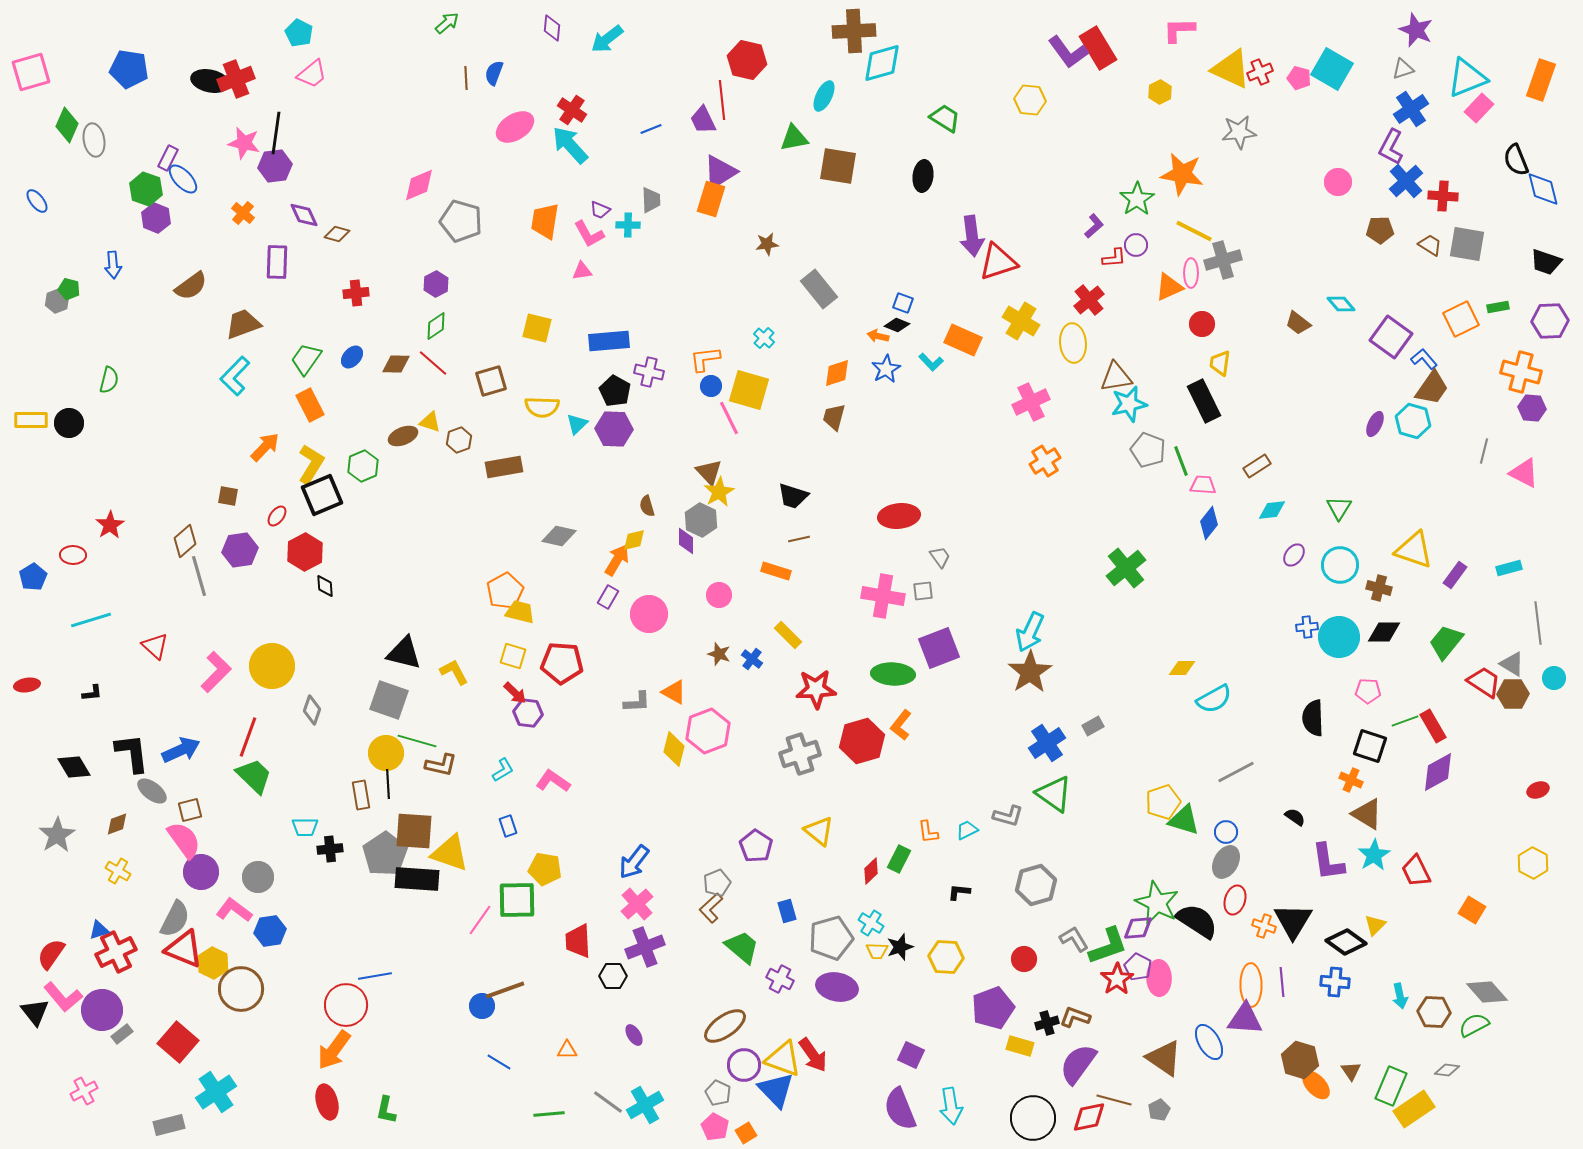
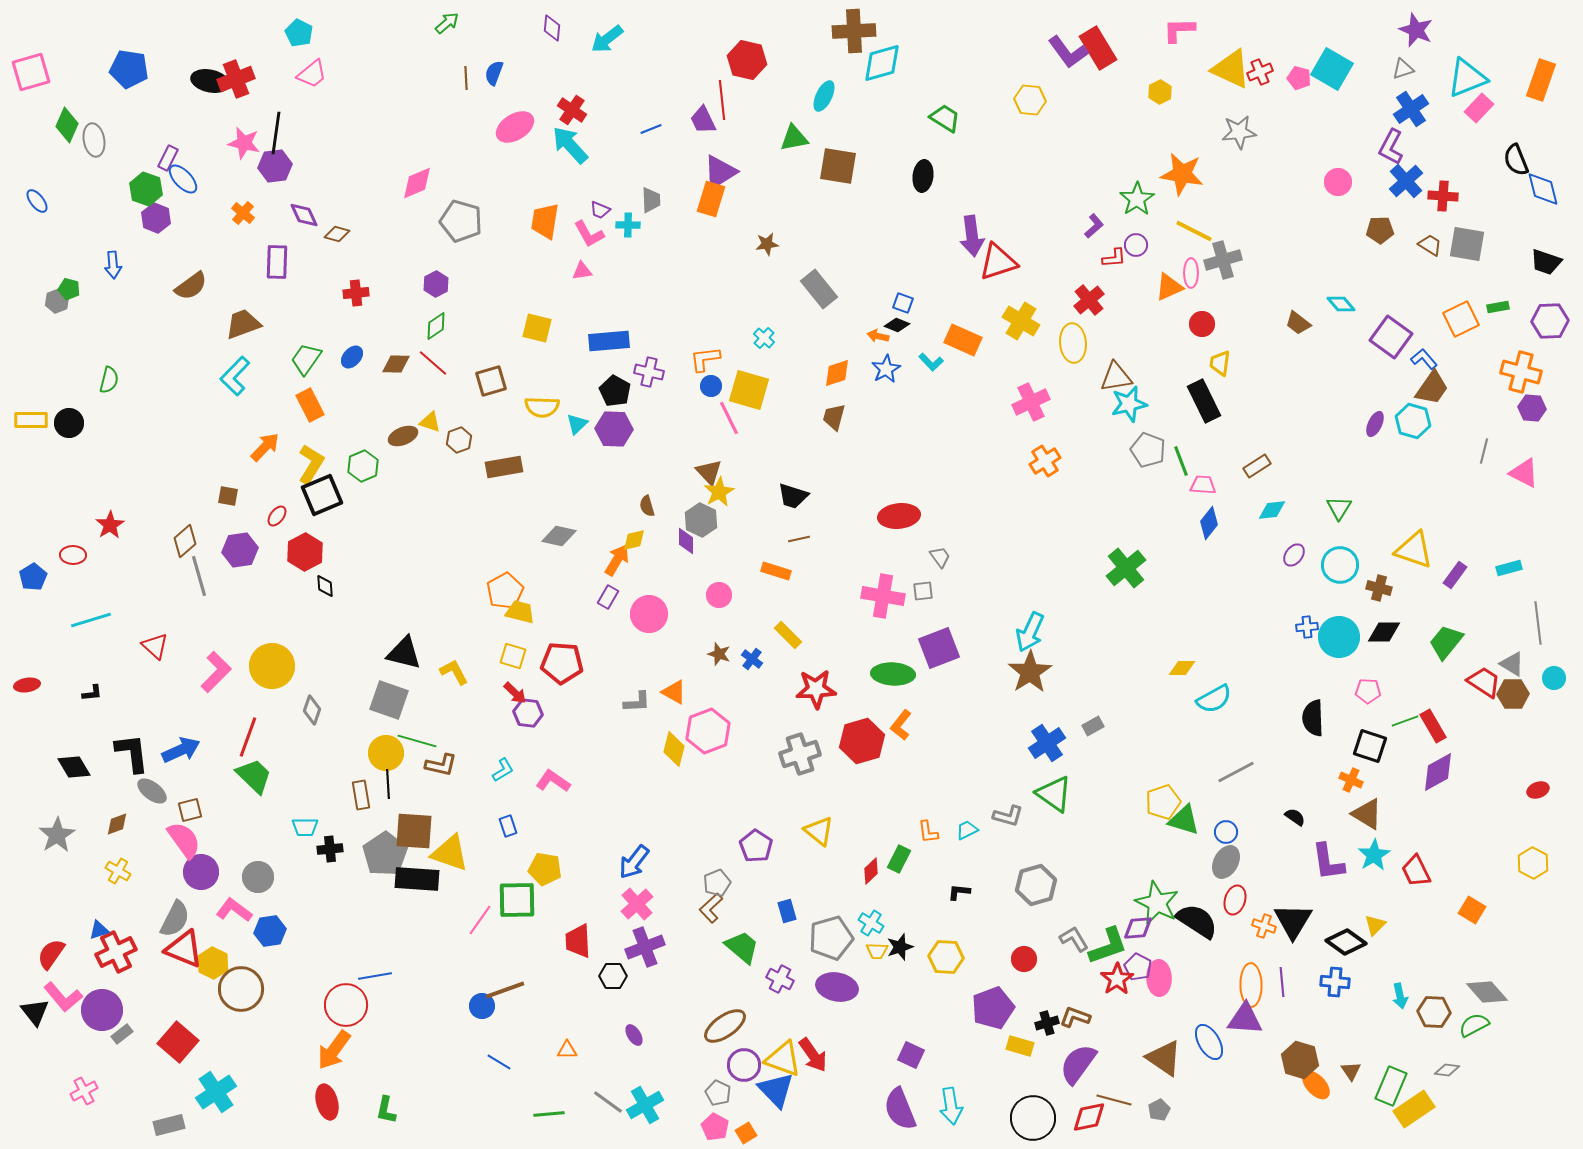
pink diamond at (419, 185): moved 2 px left, 2 px up
